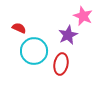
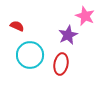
pink star: moved 2 px right
red semicircle: moved 2 px left, 2 px up
cyan circle: moved 4 px left, 4 px down
